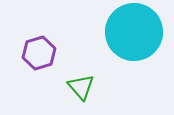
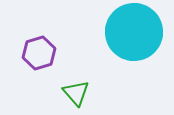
green triangle: moved 5 px left, 6 px down
